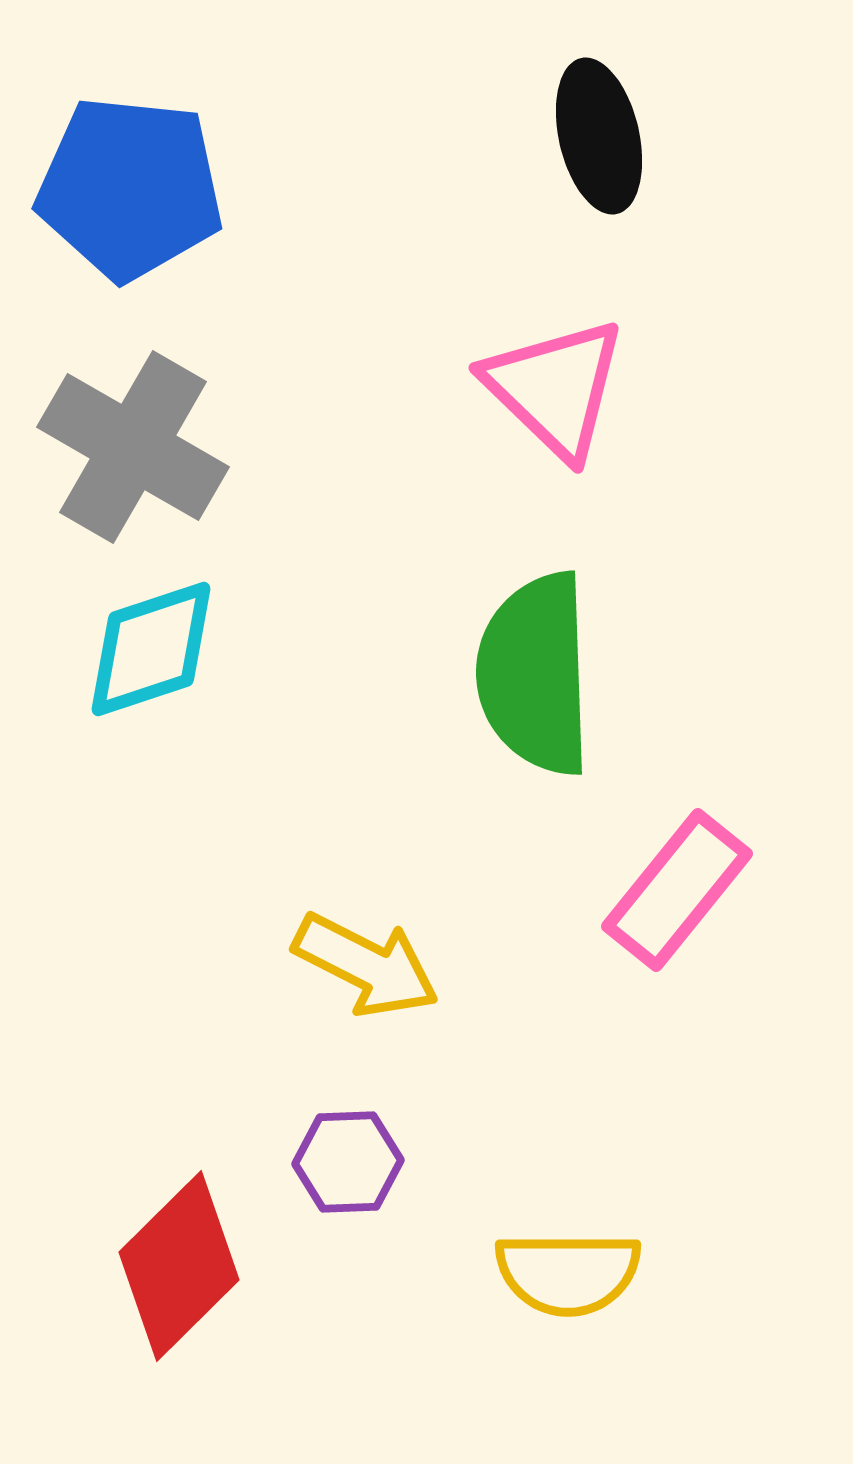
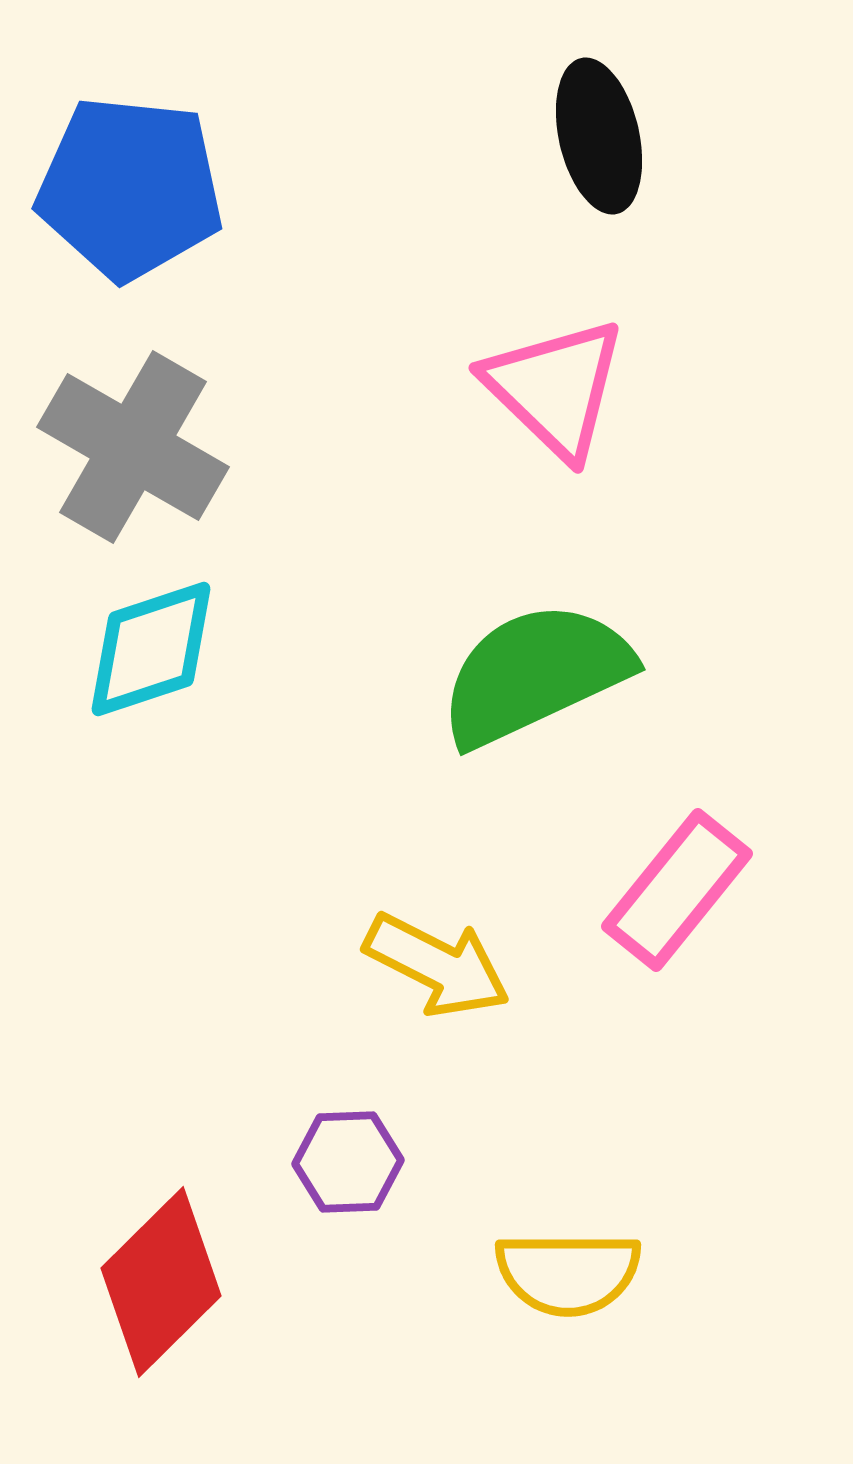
green semicircle: rotated 67 degrees clockwise
yellow arrow: moved 71 px right
red diamond: moved 18 px left, 16 px down
